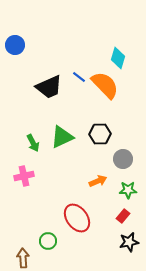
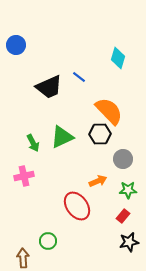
blue circle: moved 1 px right
orange semicircle: moved 4 px right, 26 px down
red ellipse: moved 12 px up
